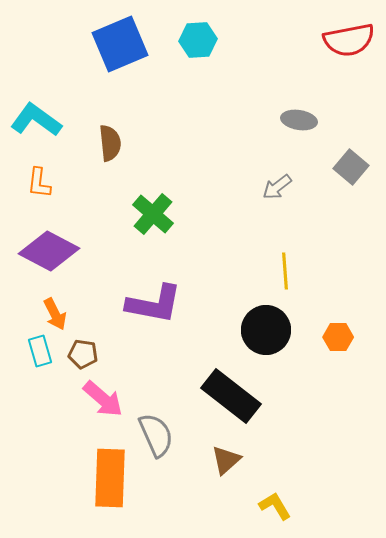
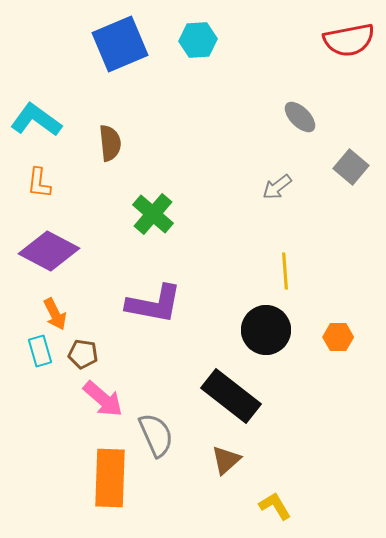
gray ellipse: moved 1 px right, 3 px up; rotated 36 degrees clockwise
